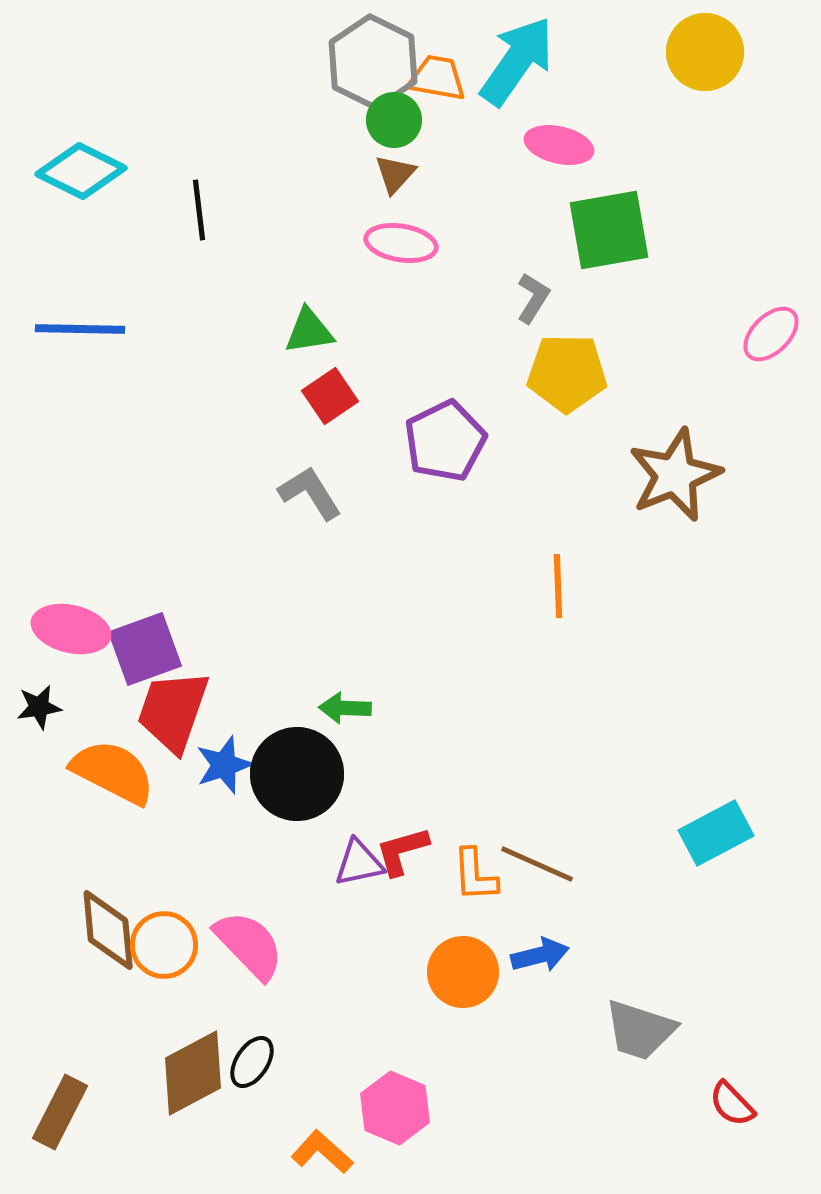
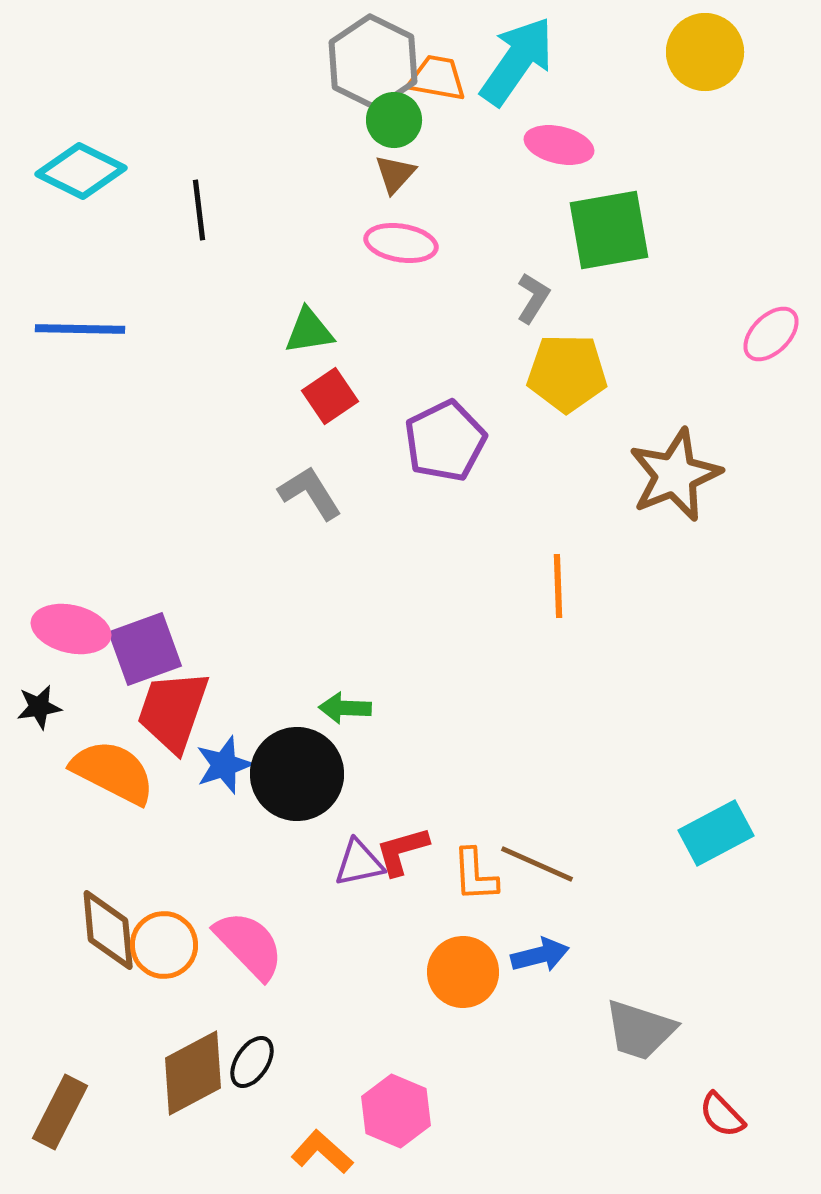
red semicircle at (732, 1104): moved 10 px left, 11 px down
pink hexagon at (395, 1108): moved 1 px right, 3 px down
